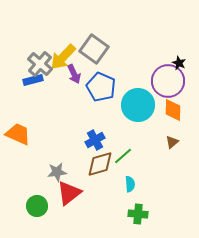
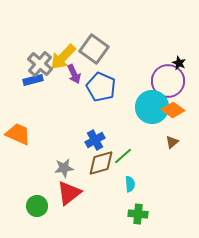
cyan circle: moved 14 px right, 2 px down
orange diamond: rotated 55 degrees counterclockwise
brown diamond: moved 1 px right, 1 px up
gray star: moved 7 px right, 4 px up
